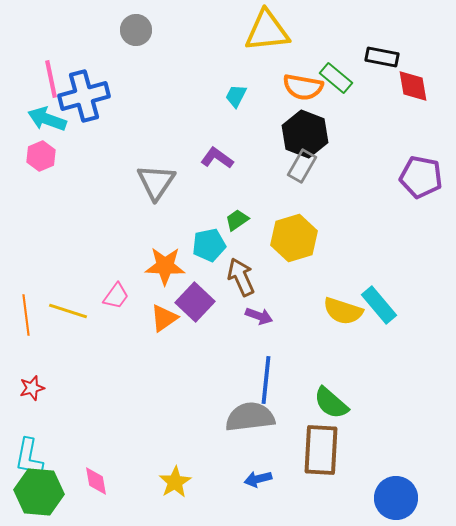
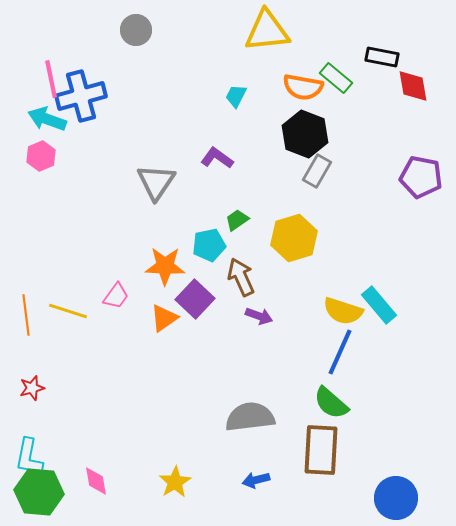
blue cross: moved 3 px left
gray rectangle: moved 15 px right, 5 px down
purple square: moved 3 px up
blue line: moved 74 px right, 28 px up; rotated 18 degrees clockwise
blue arrow: moved 2 px left, 1 px down
